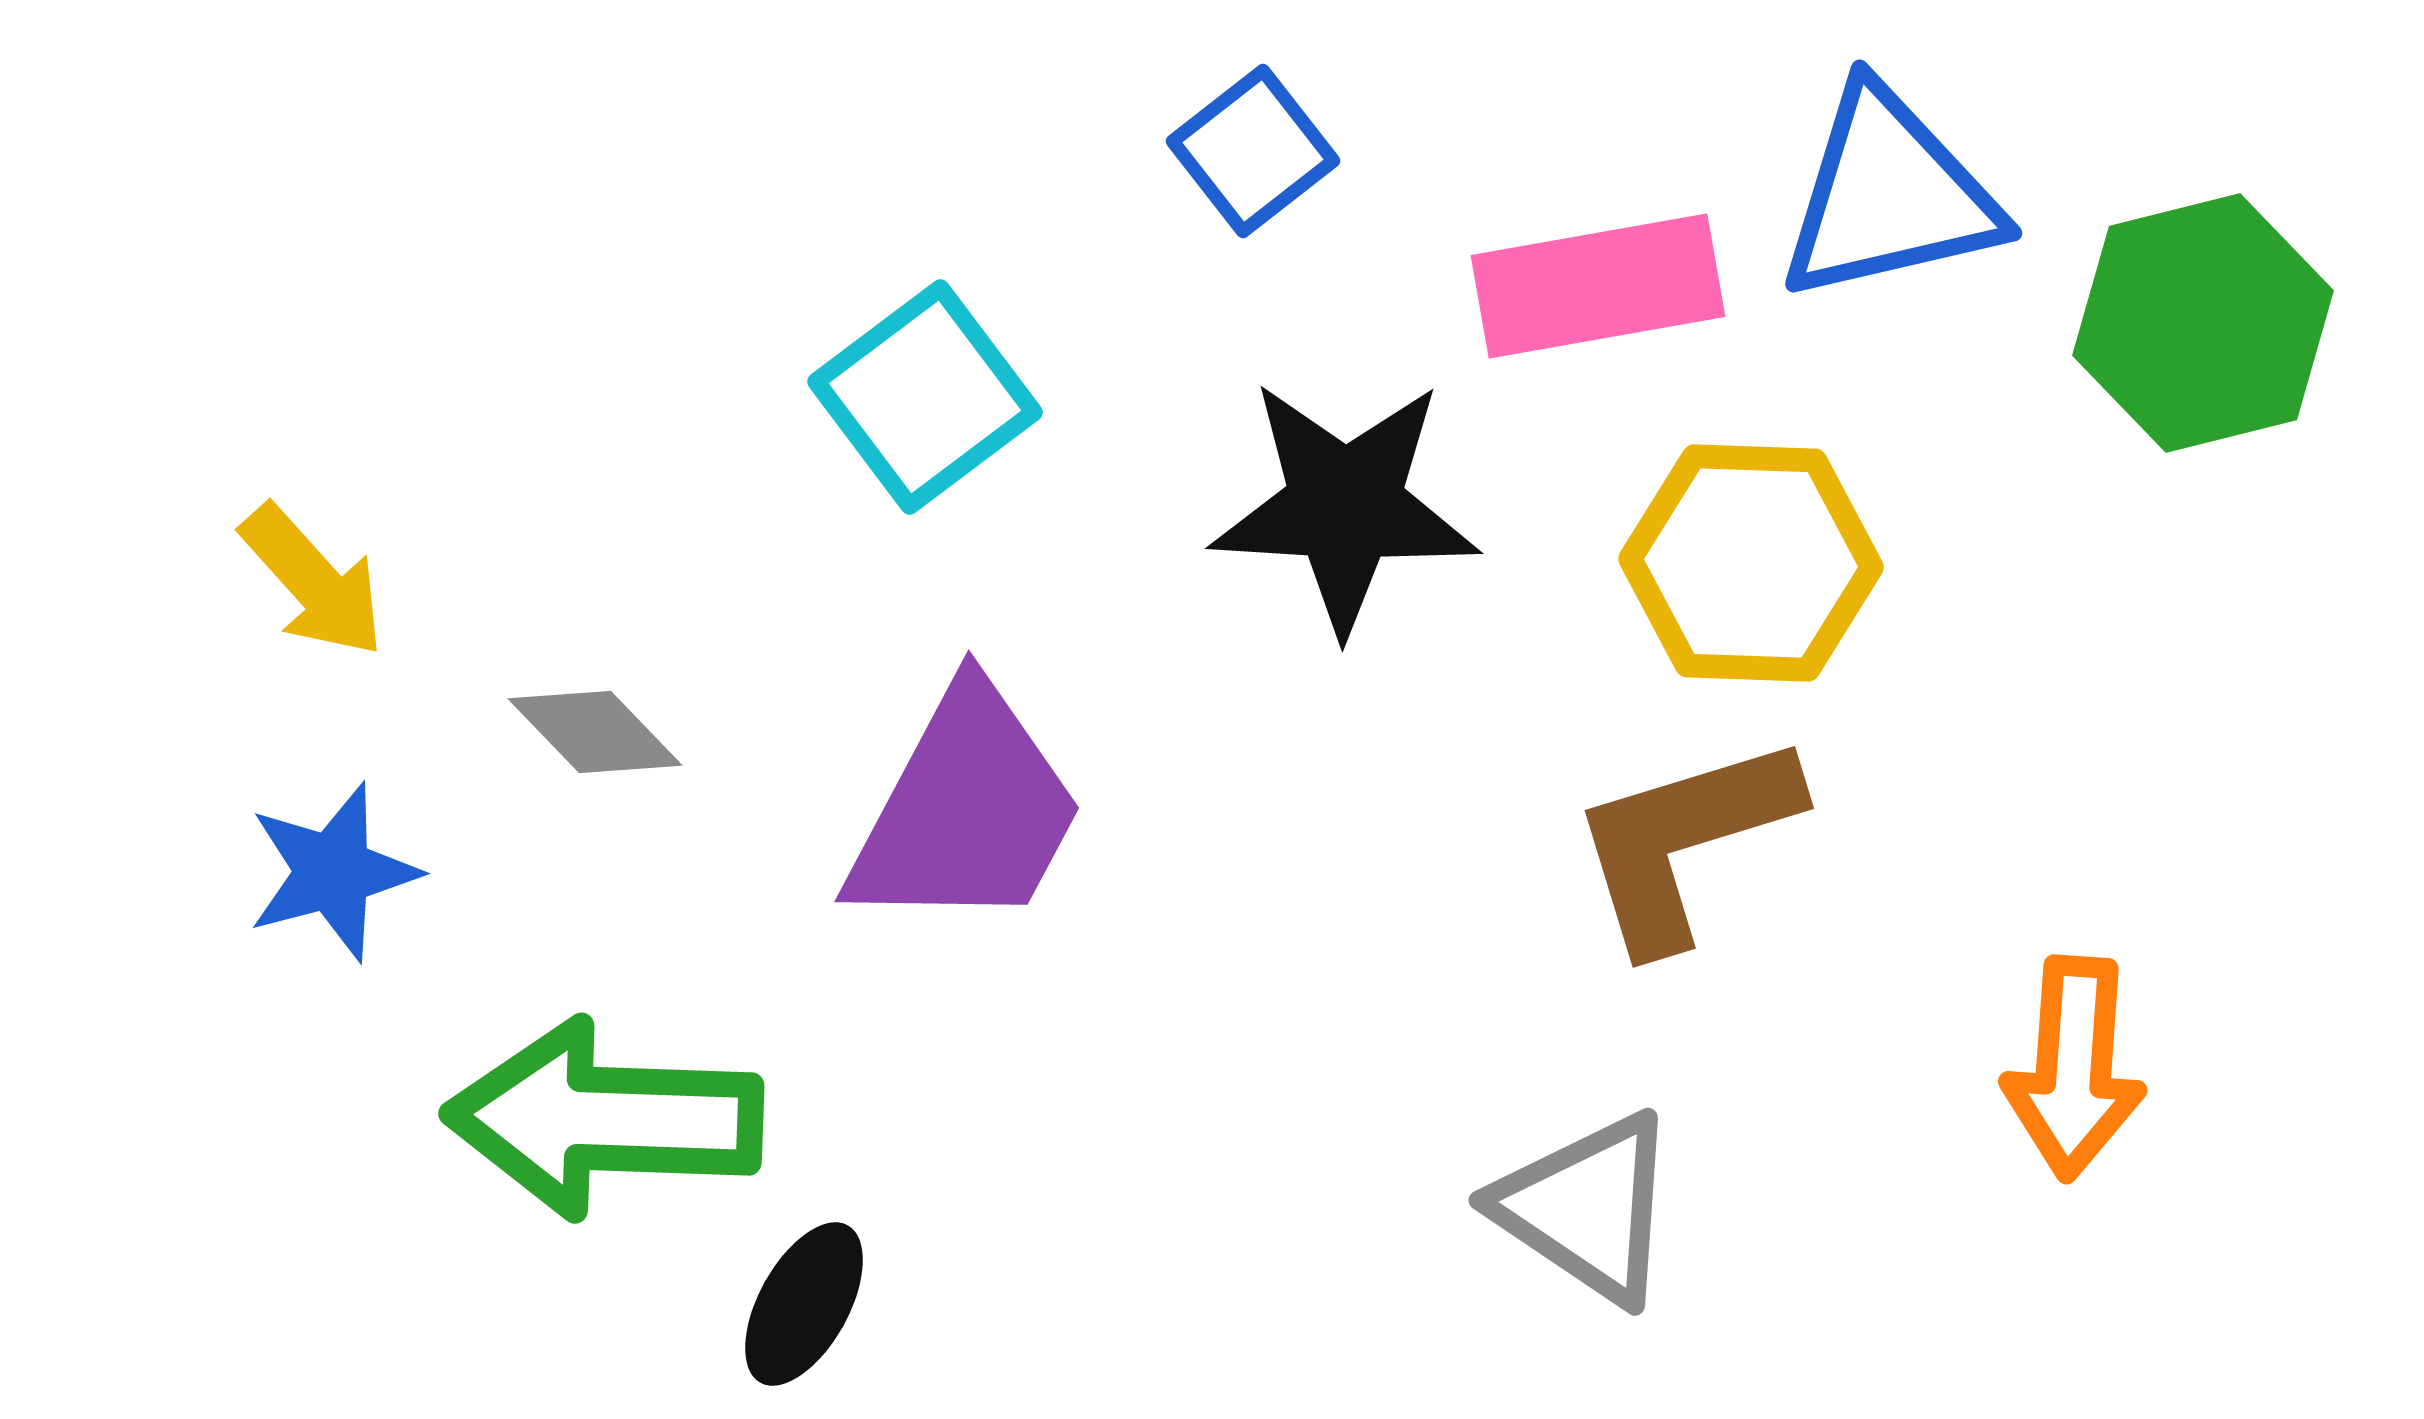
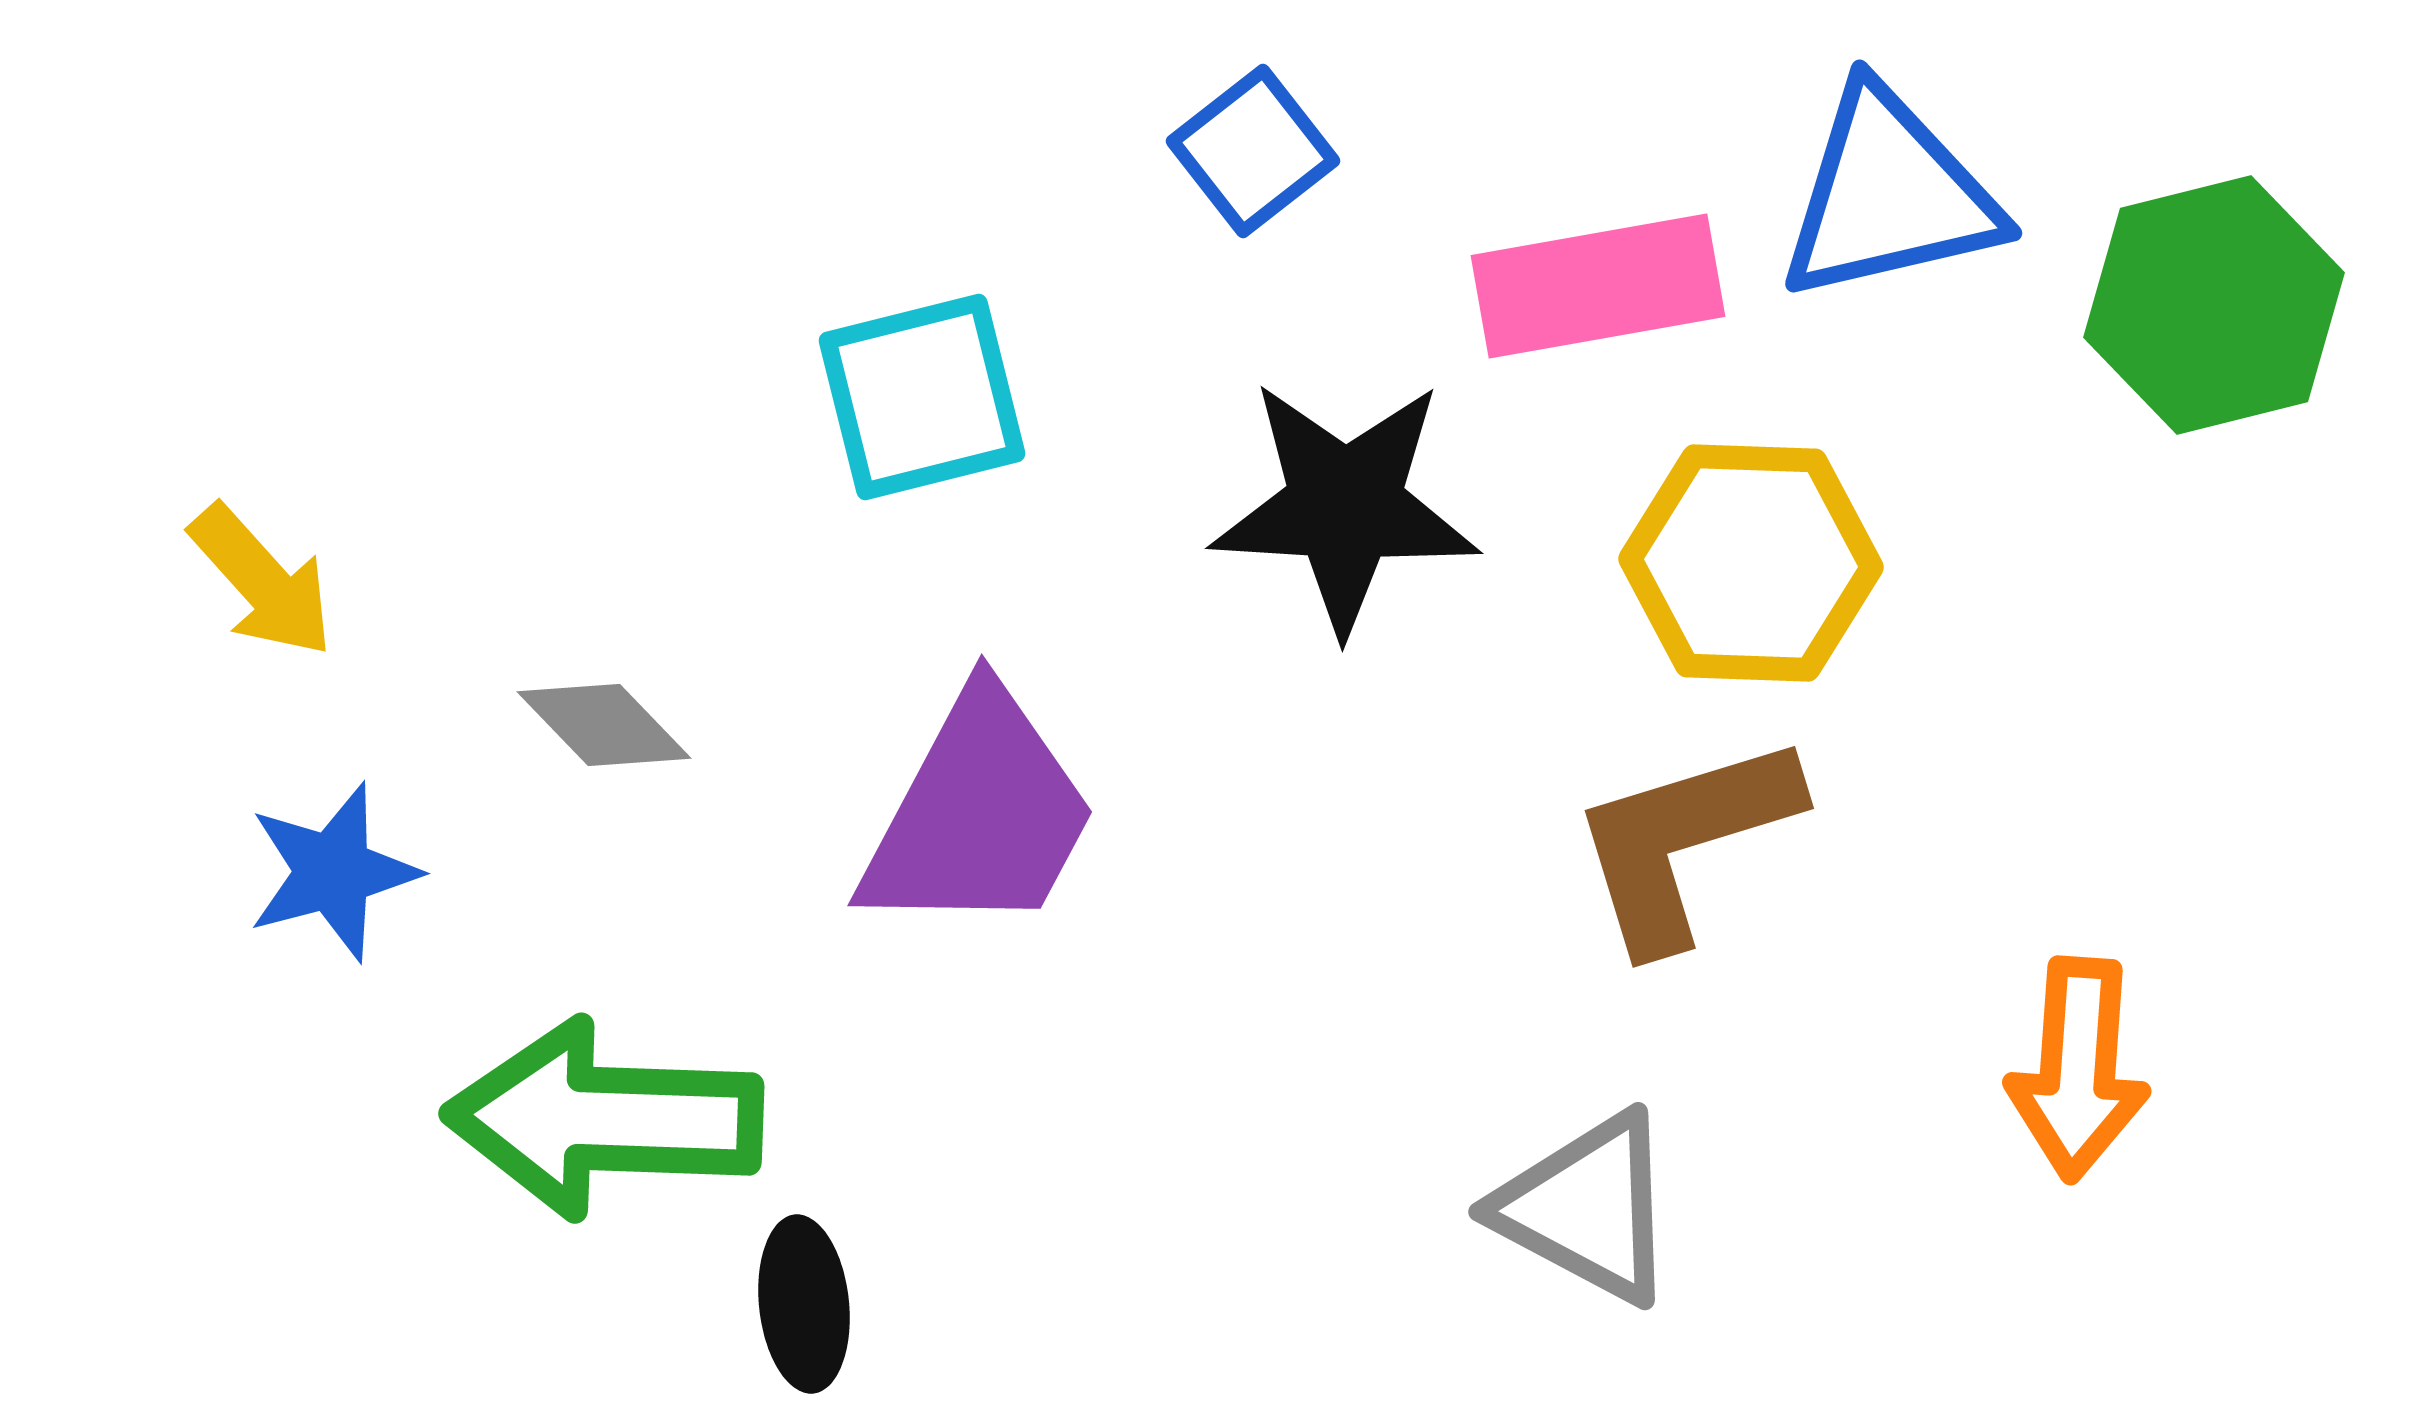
green hexagon: moved 11 px right, 18 px up
cyan square: moved 3 px left; rotated 23 degrees clockwise
yellow arrow: moved 51 px left
gray diamond: moved 9 px right, 7 px up
purple trapezoid: moved 13 px right, 4 px down
orange arrow: moved 4 px right, 1 px down
gray triangle: rotated 6 degrees counterclockwise
black ellipse: rotated 35 degrees counterclockwise
